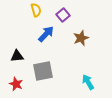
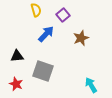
gray square: rotated 30 degrees clockwise
cyan arrow: moved 3 px right, 3 px down
